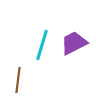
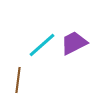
cyan line: rotated 32 degrees clockwise
